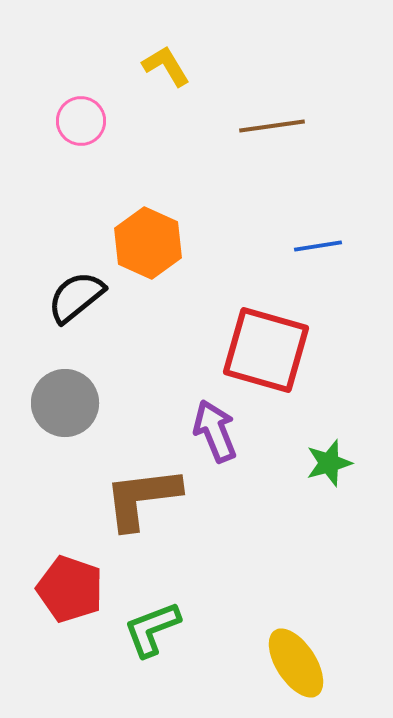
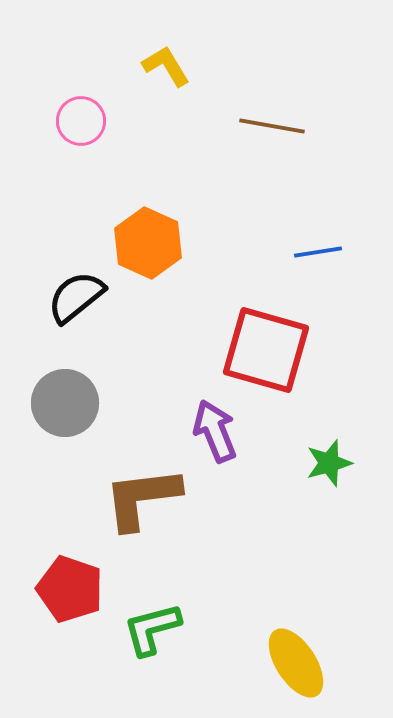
brown line: rotated 18 degrees clockwise
blue line: moved 6 px down
green L-shape: rotated 6 degrees clockwise
